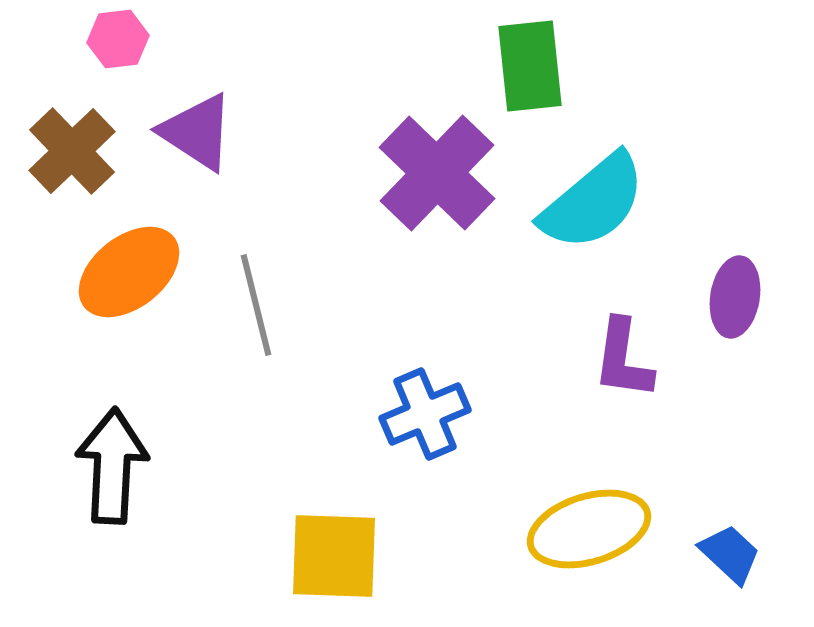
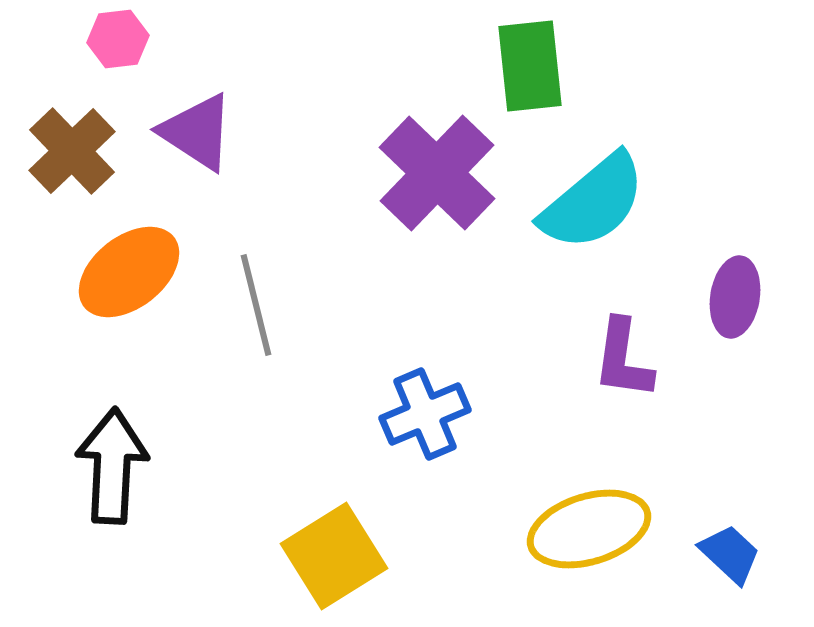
yellow square: rotated 34 degrees counterclockwise
